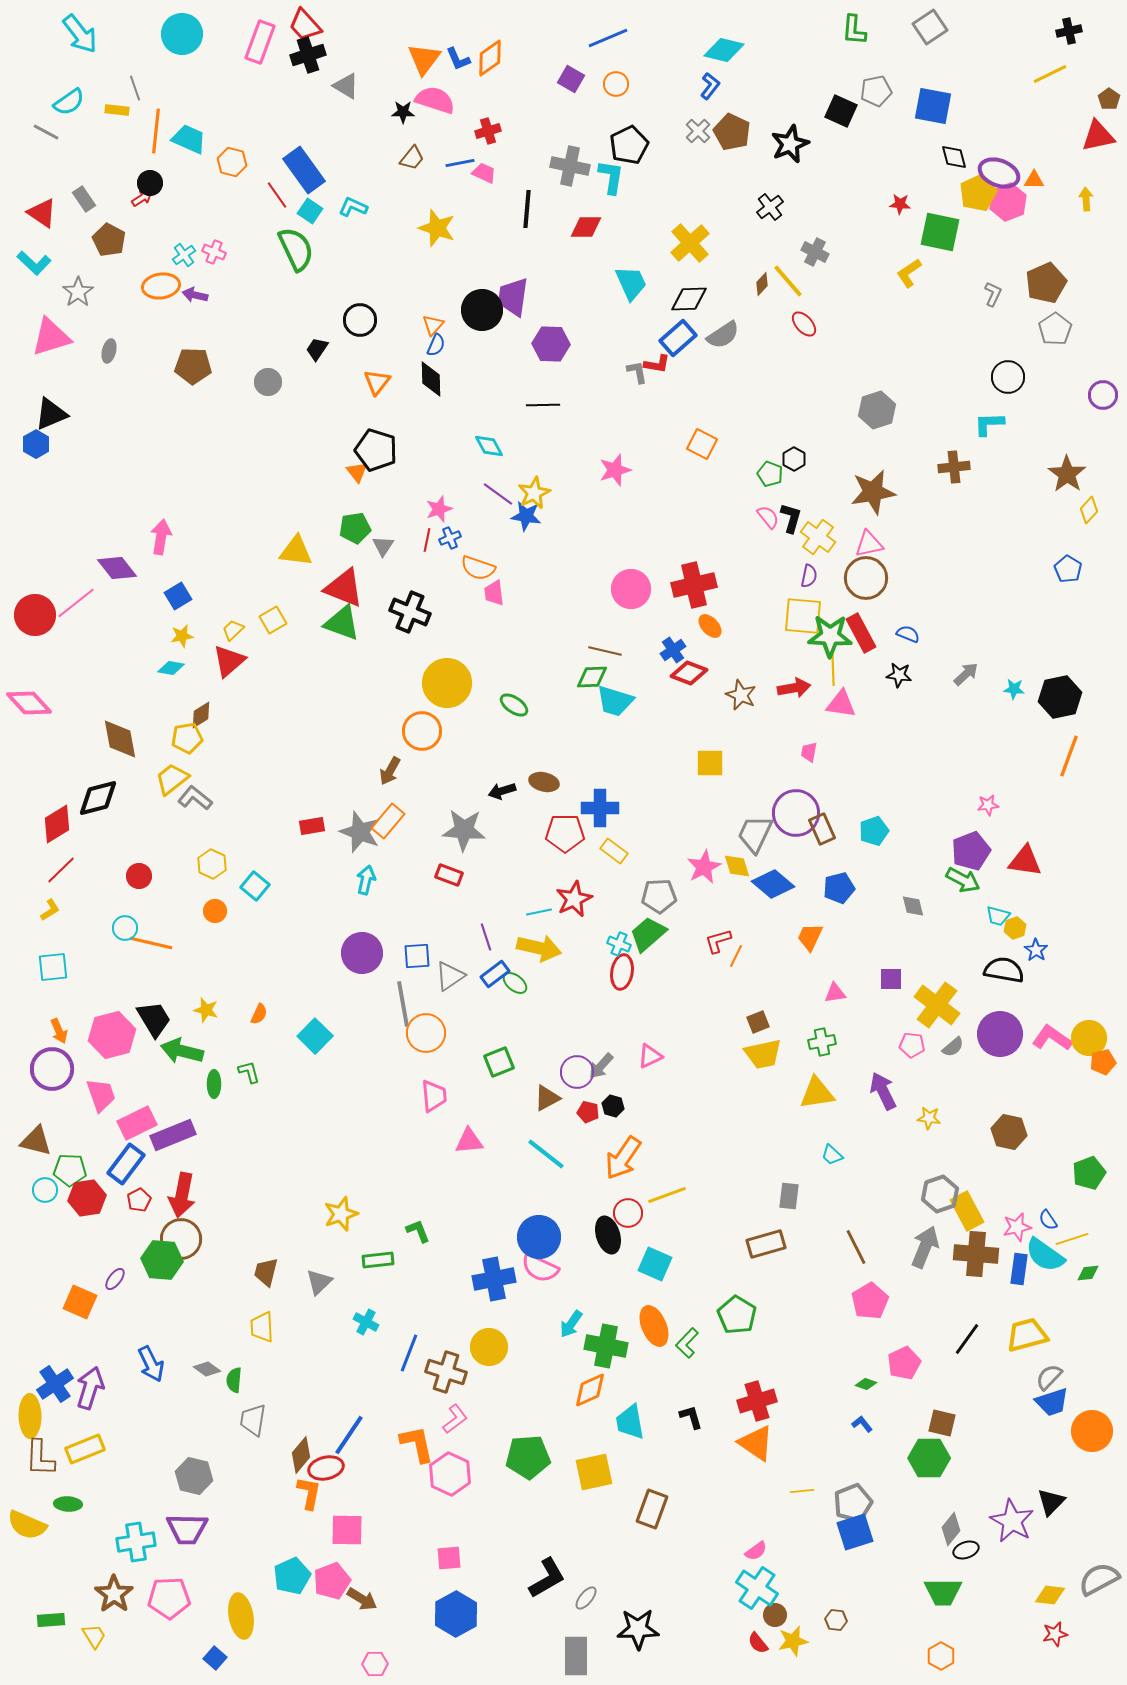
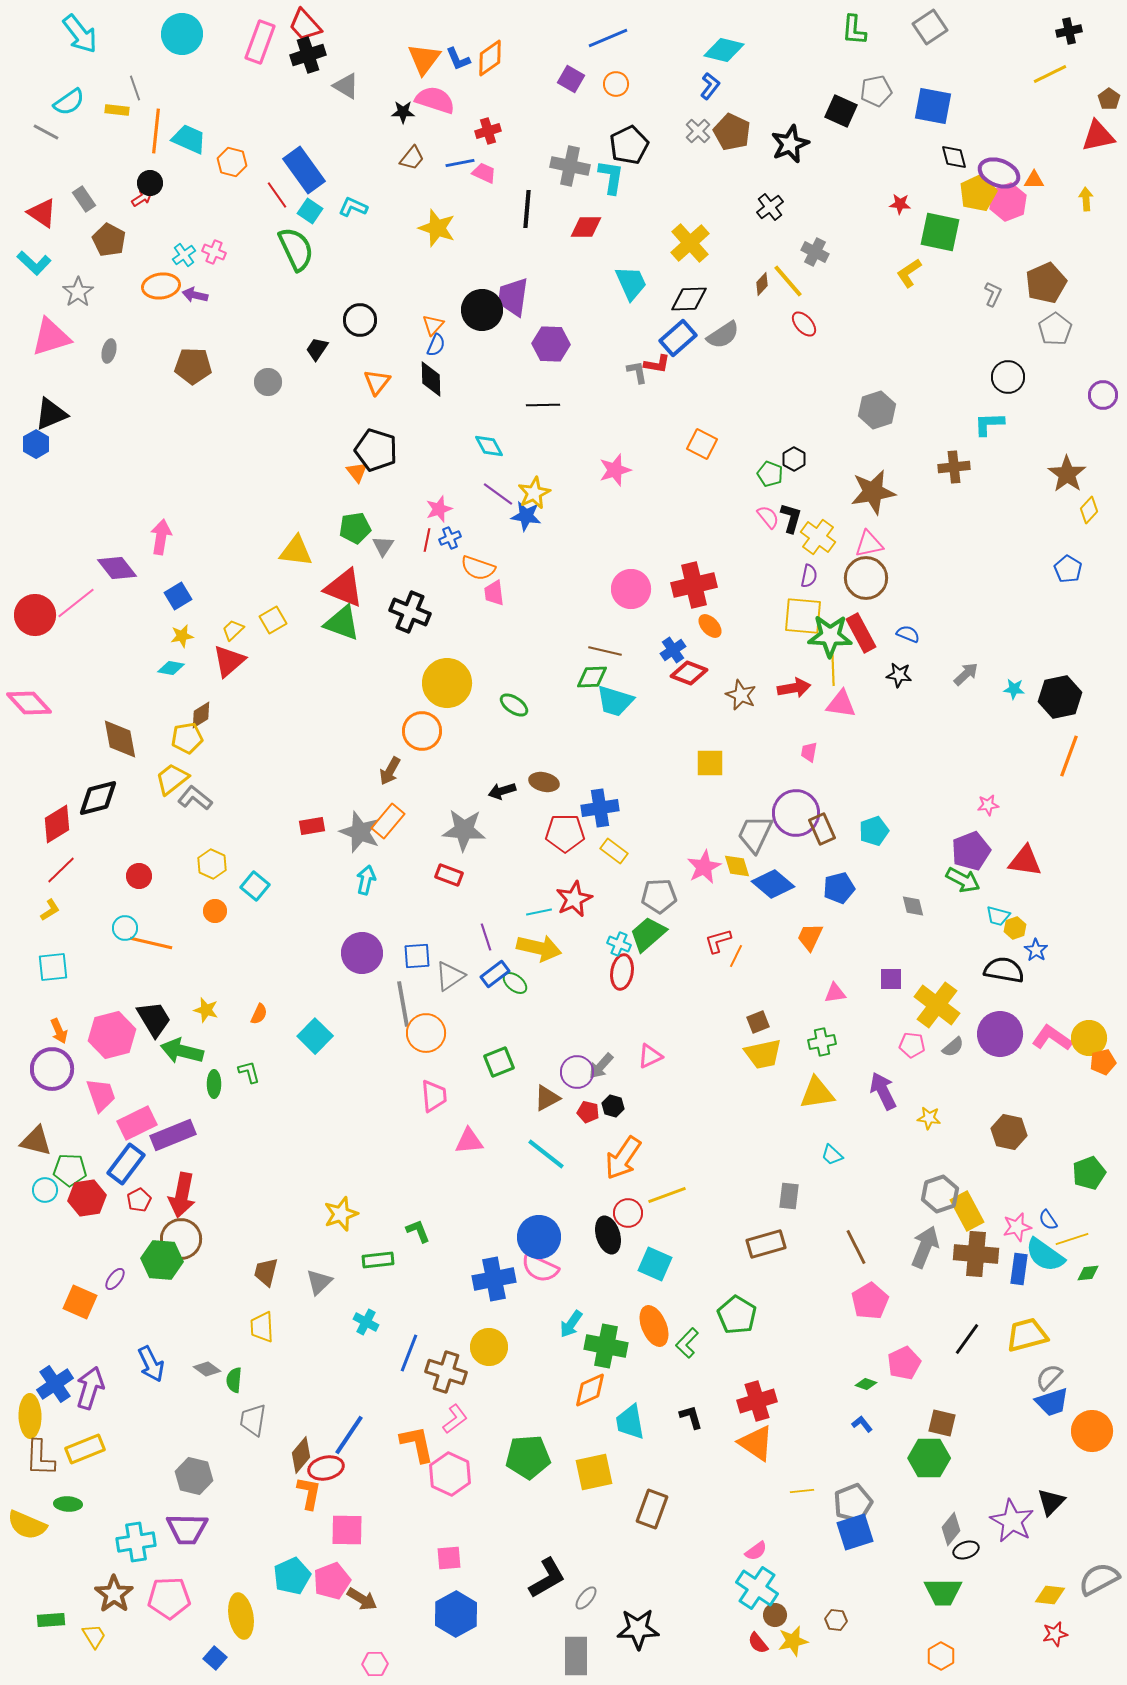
blue cross at (600, 808): rotated 9 degrees counterclockwise
